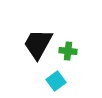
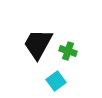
green cross: rotated 12 degrees clockwise
